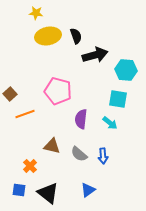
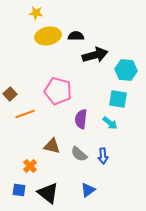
black semicircle: rotated 70 degrees counterclockwise
